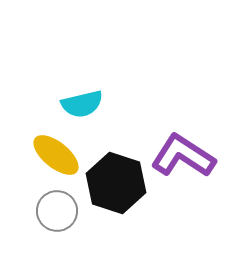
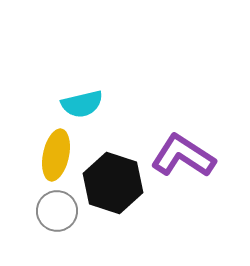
yellow ellipse: rotated 63 degrees clockwise
black hexagon: moved 3 px left
